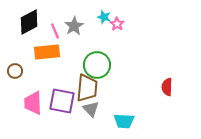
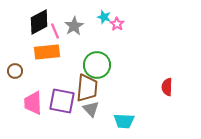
black diamond: moved 10 px right
